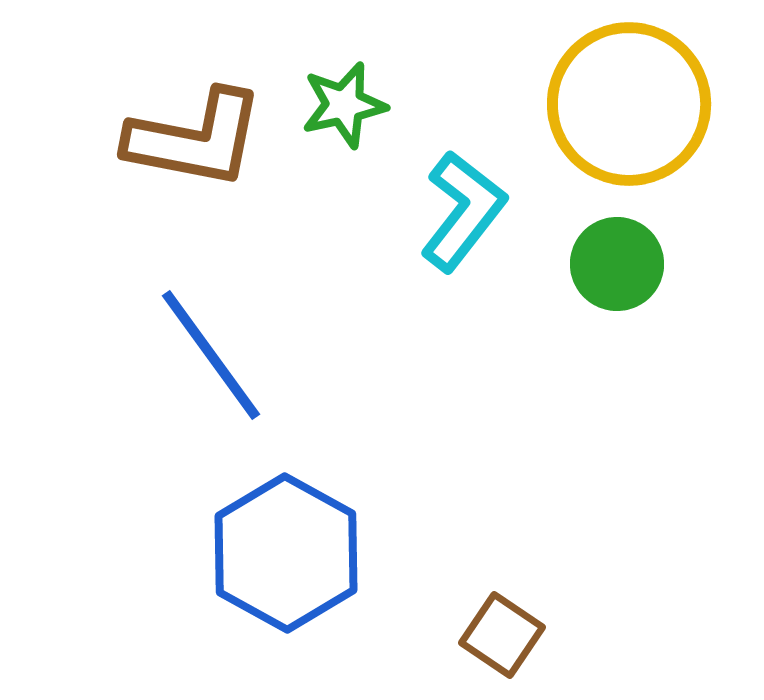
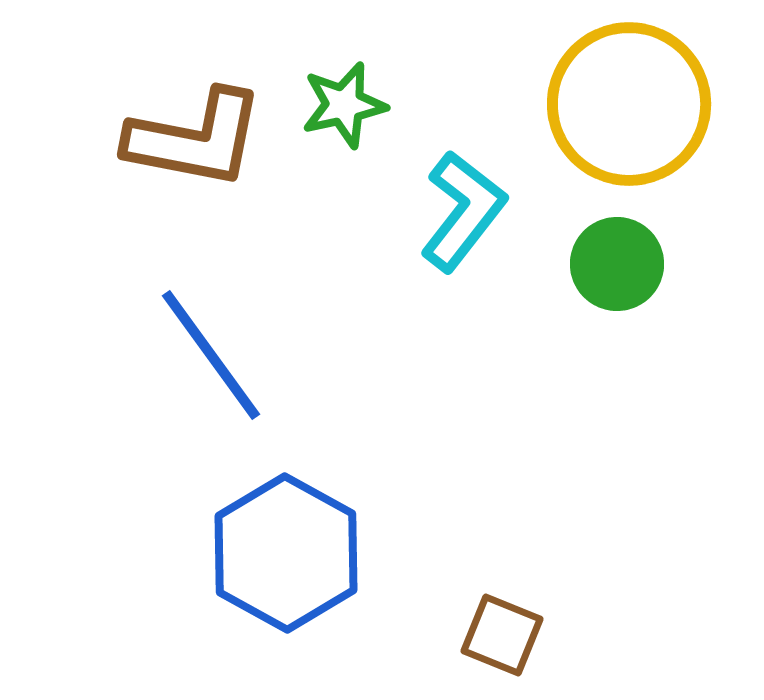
brown square: rotated 12 degrees counterclockwise
